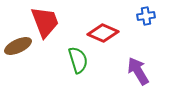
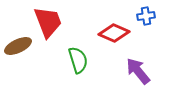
red trapezoid: moved 3 px right
red diamond: moved 11 px right
purple arrow: rotated 8 degrees counterclockwise
